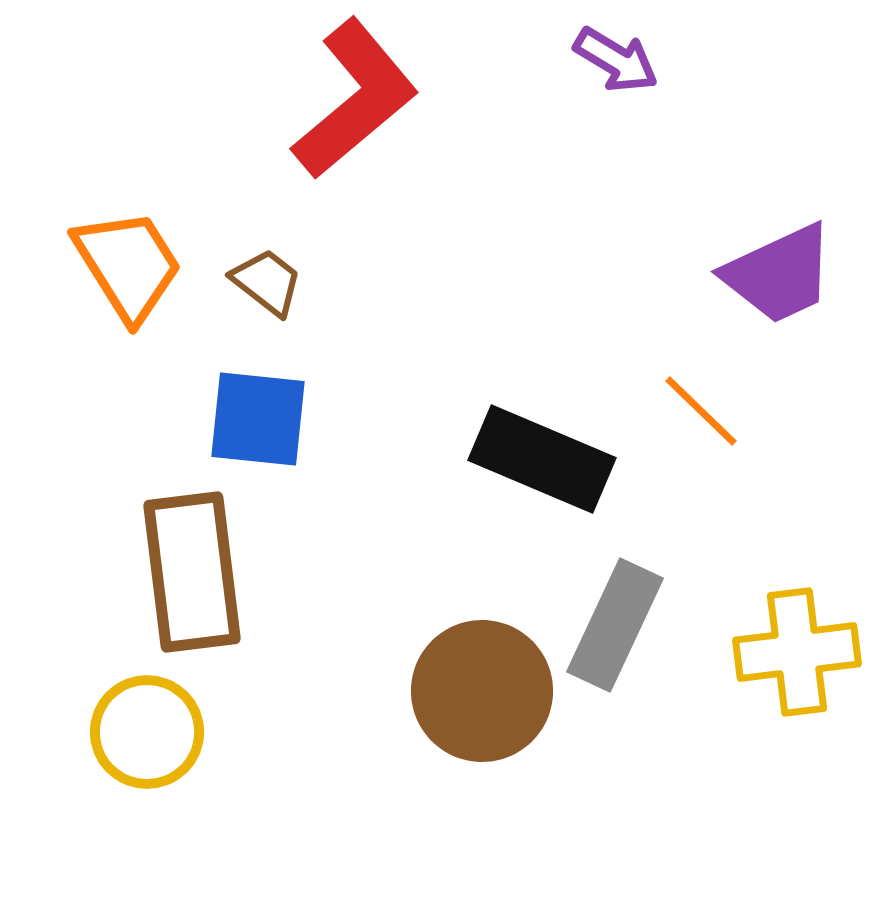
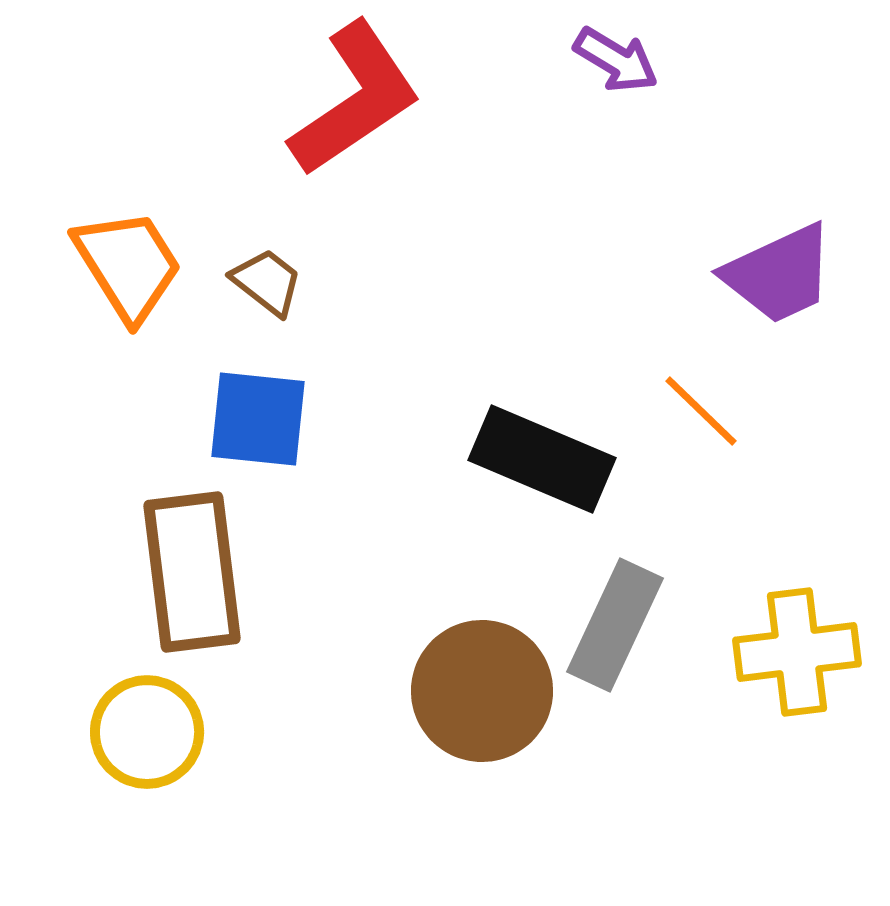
red L-shape: rotated 6 degrees clockwise
